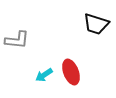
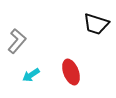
gray L-shape: moved 1 px down; rotated 55 degrees counterclockwise
cyan arrow: moved 13 px left
